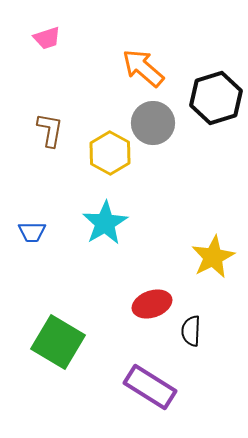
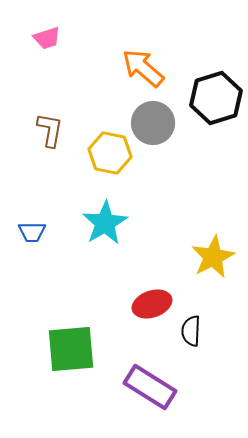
yellow hexagon: rotated 18 degrees counterclockwise
green square: moved 13 px right, 7 px down; rotated 36 degrees counterclockwise
